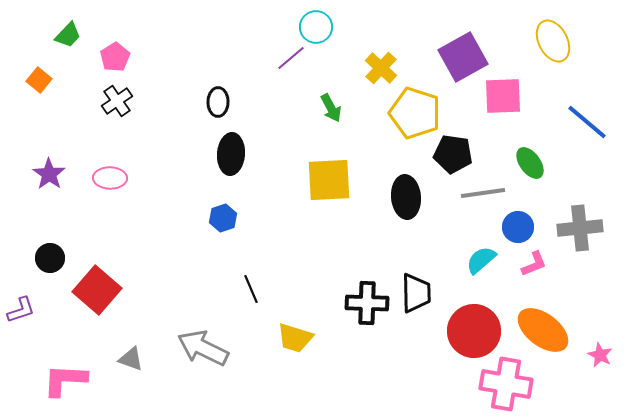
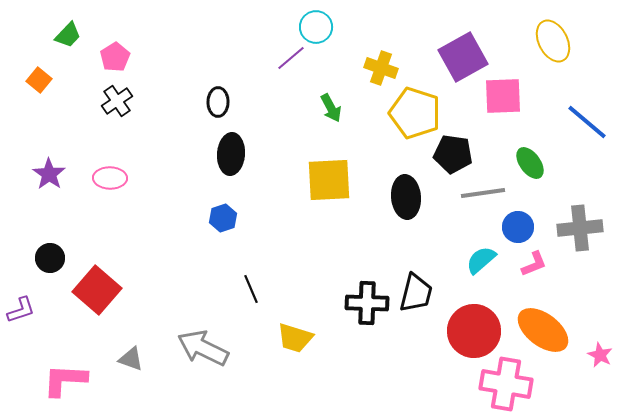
yellow cross at (381, 68): rotated 24 degrees counterclockwise
black trapezoid at (416, 293): rotated 15 degrees clockwise
